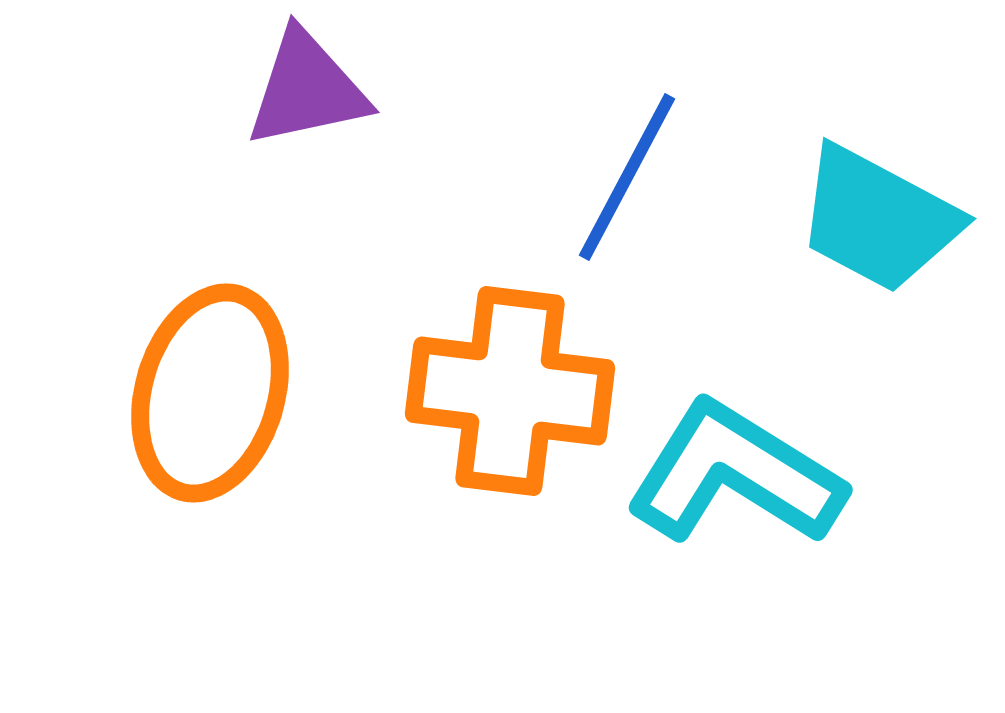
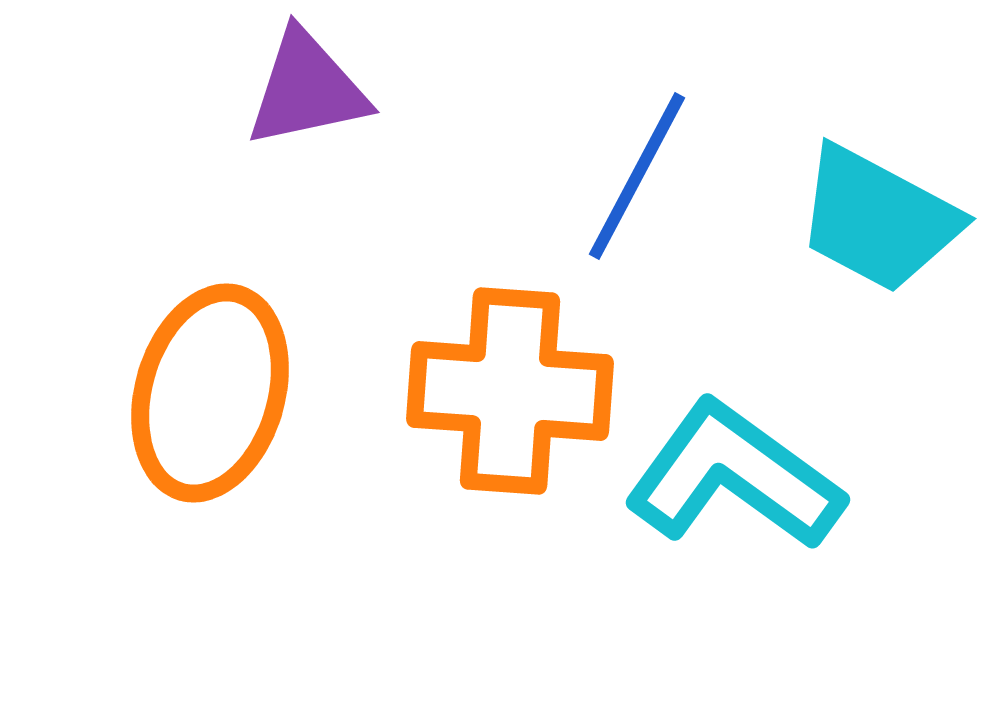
blue line: moved 10 px right, 1 px up
orange cross: rotated 3 degrees counterclockwise
cyan L-shape: moved 1 px left, 2 px down; rotated 4 degrees clockwise
